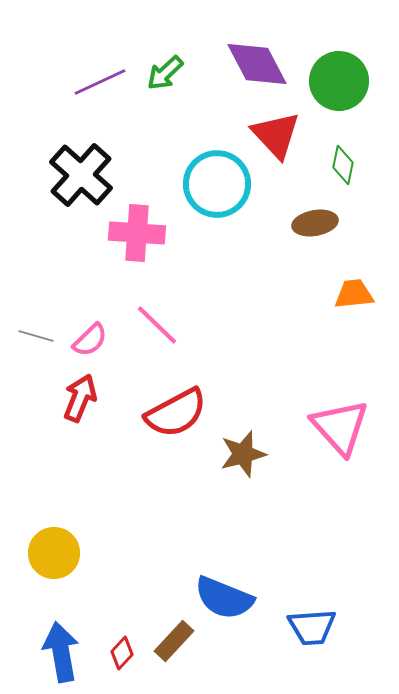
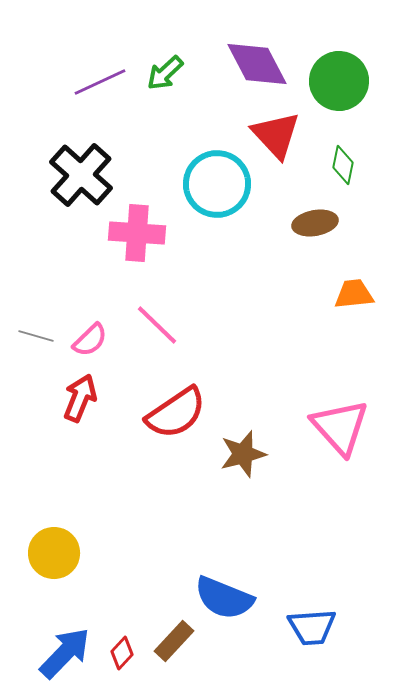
red semicircle: rotated 6 degrees counterclockwise
blue arrow: moved 4 px right, 1 px down; rotated 54 degrees clockwise
